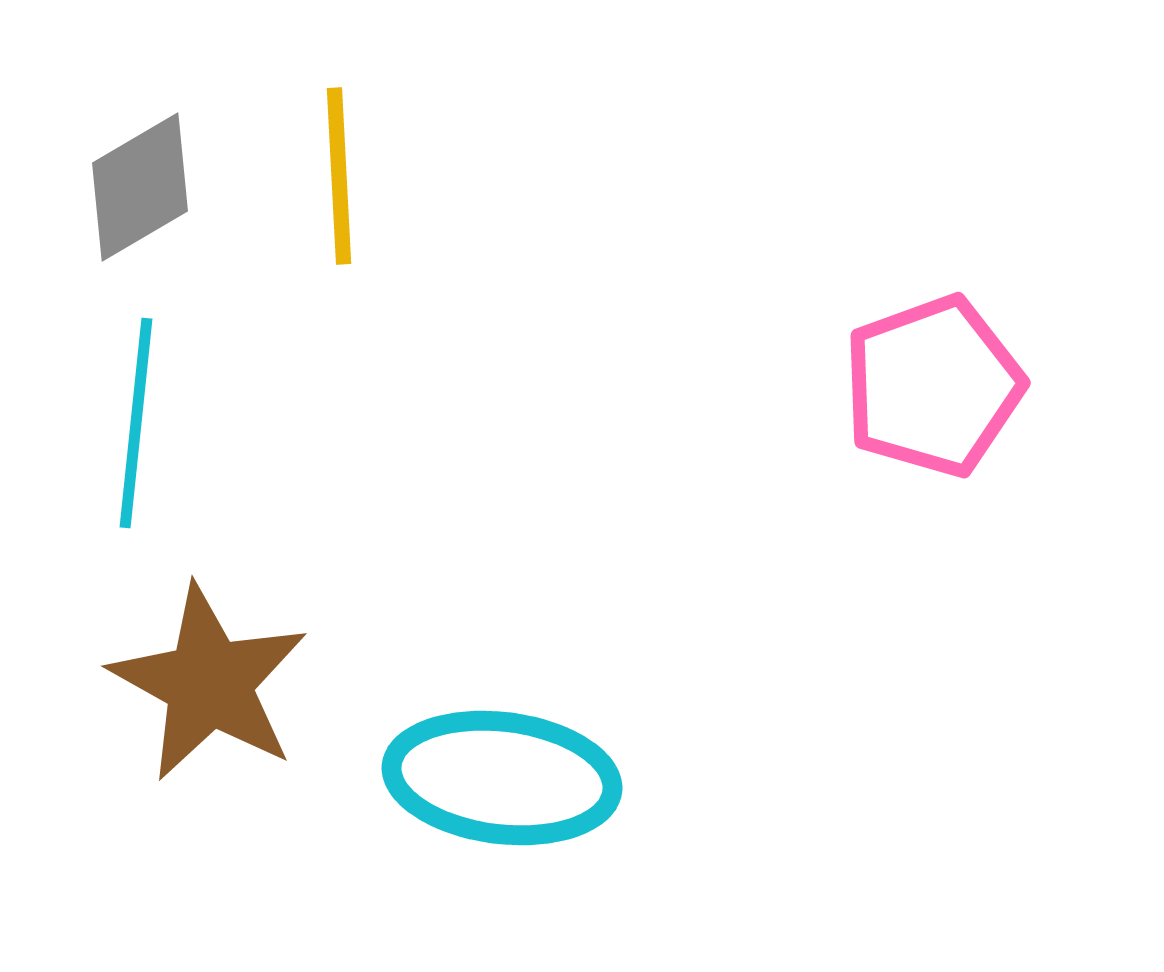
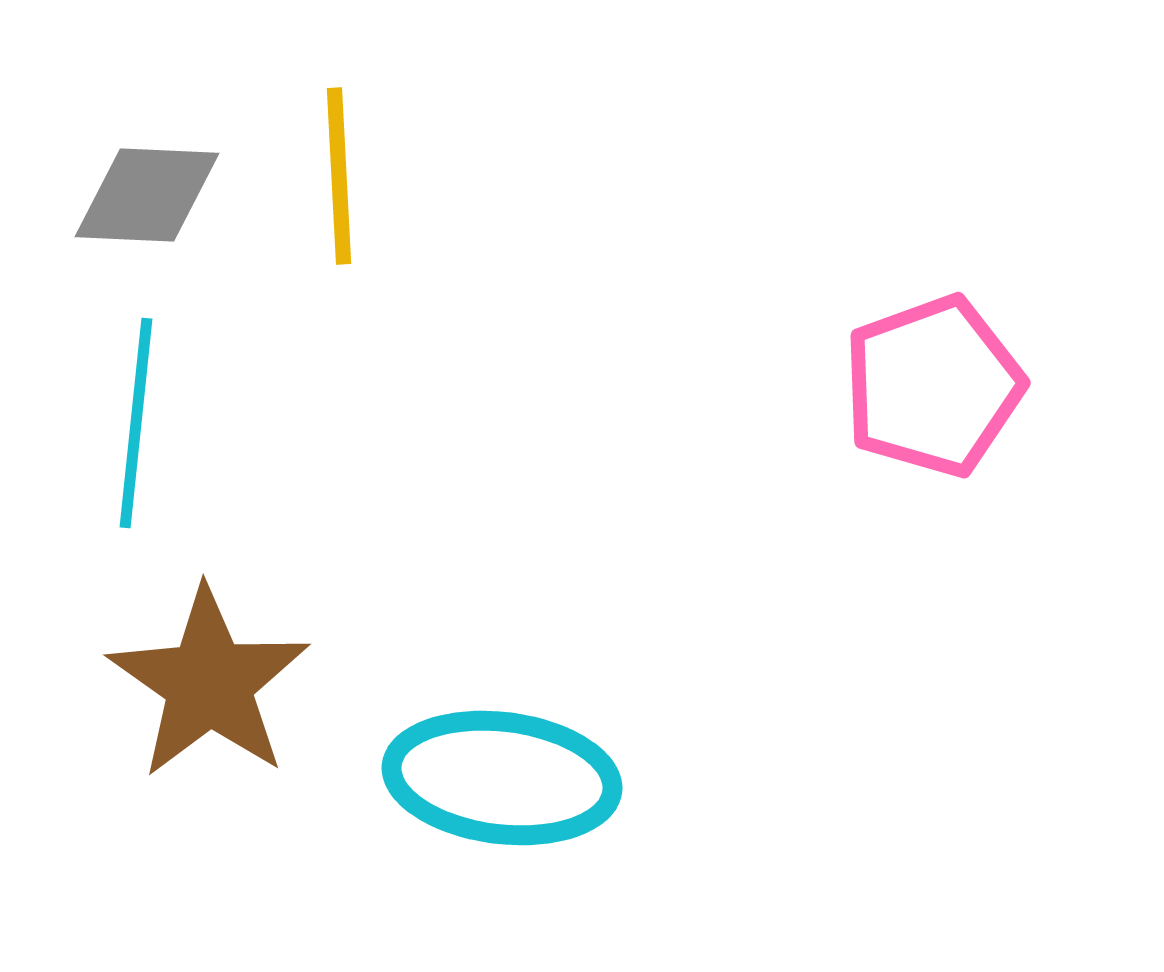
gray diamond: moved 7 px right, 8 px down; rotated 33 degrees clockwise
brown star: rotated 6 degrees clockwise
